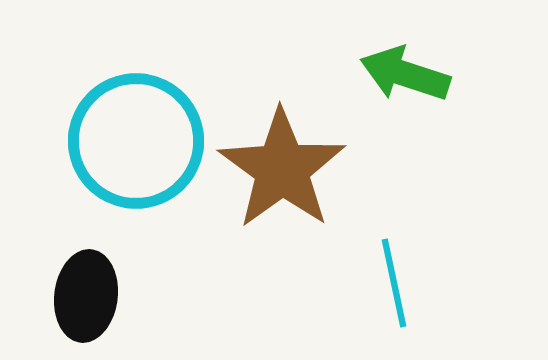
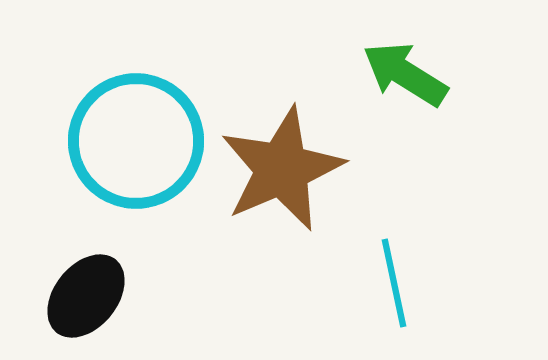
green arrow: rotated 14 degrees clockwise
brown star: rotated 13 degrees clockwise
black ellipse: rotated 32 degrees clockwise
